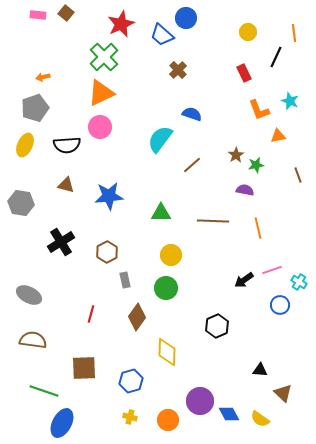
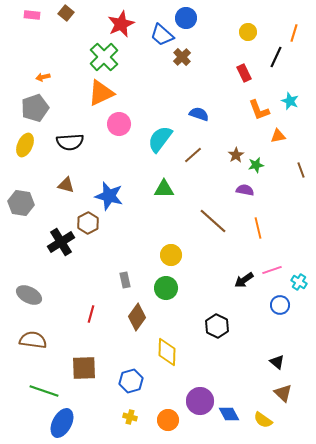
pink rectangle at (38, 15): moved 6 px left
orange line at (294, 33): rotated 24 degrees clockwise
brown cross at (178, 70): moved 4 px right, 13 px up
blue semicircle at (192, 114): moved 7 px right
pink circle at (100, 127): moved 19 px right, 3 px up
black semicircle at (67, 145): moved 3 px right, 3 px up
brown line at (192, 165): moved 1 px right, 10 px up
brown line at (298, 175): moved 3 px right, 5 px up
blue star at (109, 196): rotated 20 degrees clockwise
green triangle at (161, 213): moved 3 px right, 24 px up
brown line at (213, 221): rotated 40 degrees clockwise
brown hexagon at (107, 252): moved 19 px left, 29 px up
black hexagon at (217, 326): rotated 10 degrees counterclockwise
black triangle at (260, 370): moved 17 px right, 8 px up; rotated 35 degrees clockwise
yellow semicircle at (260, 419): moved 3 px right, 1 px down
